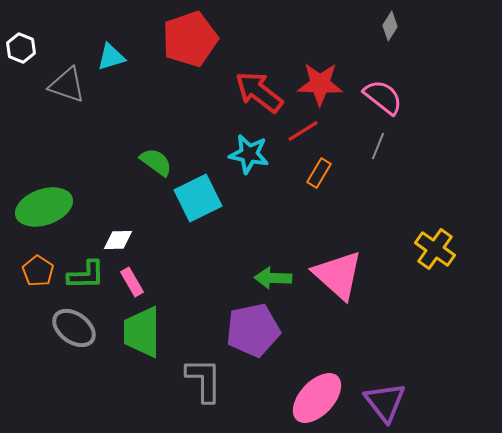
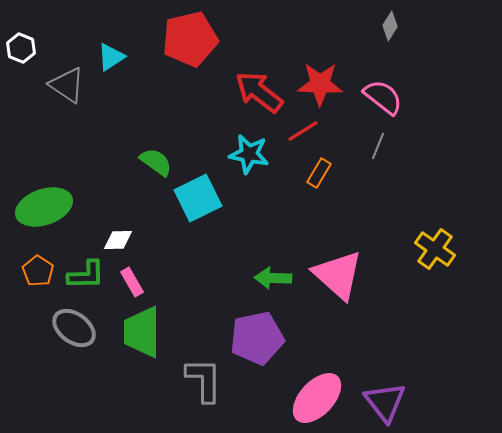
red pentagon: rotated 6 degrees clockwise
cyan triangle: rotated 16 degrees counterclockwise
gray triangle: rotated 15 degrees clockwise
purple pentagon: moved 4 px right, 8 px down
